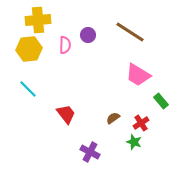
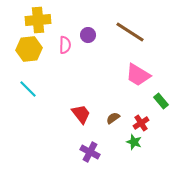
red trapezoid: moved 15 px right
